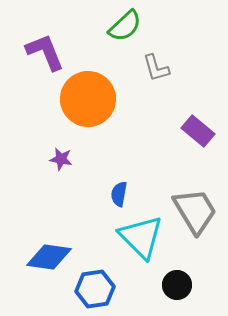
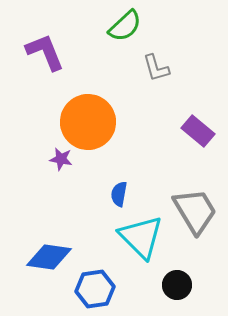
orange circle: moved 23 px down
